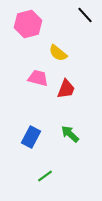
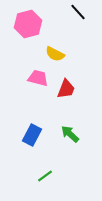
black line: moved 7 px left, 3 px up
yellow semicircle: moved 3 px left, 1 px down; rotated 12 degrees counterclockwise
blue rectangle: moved 1 px right, 2 px up
